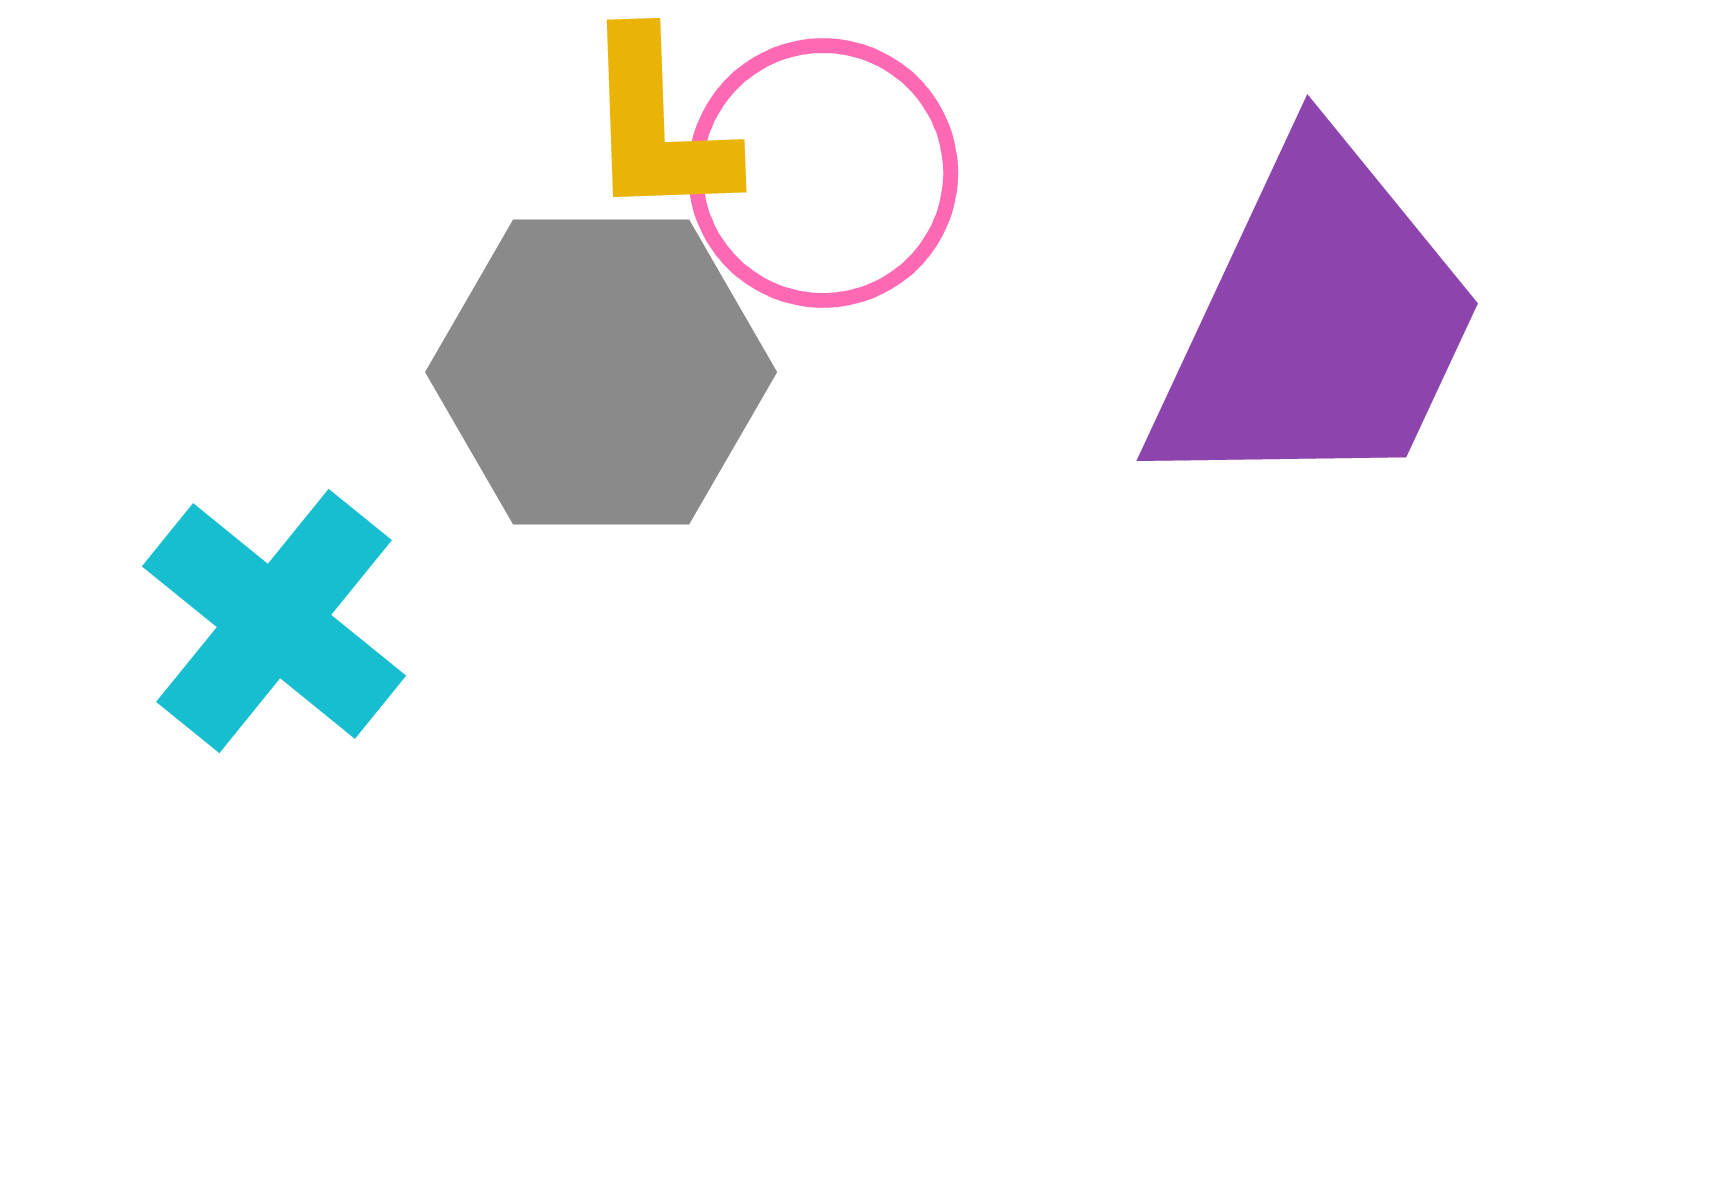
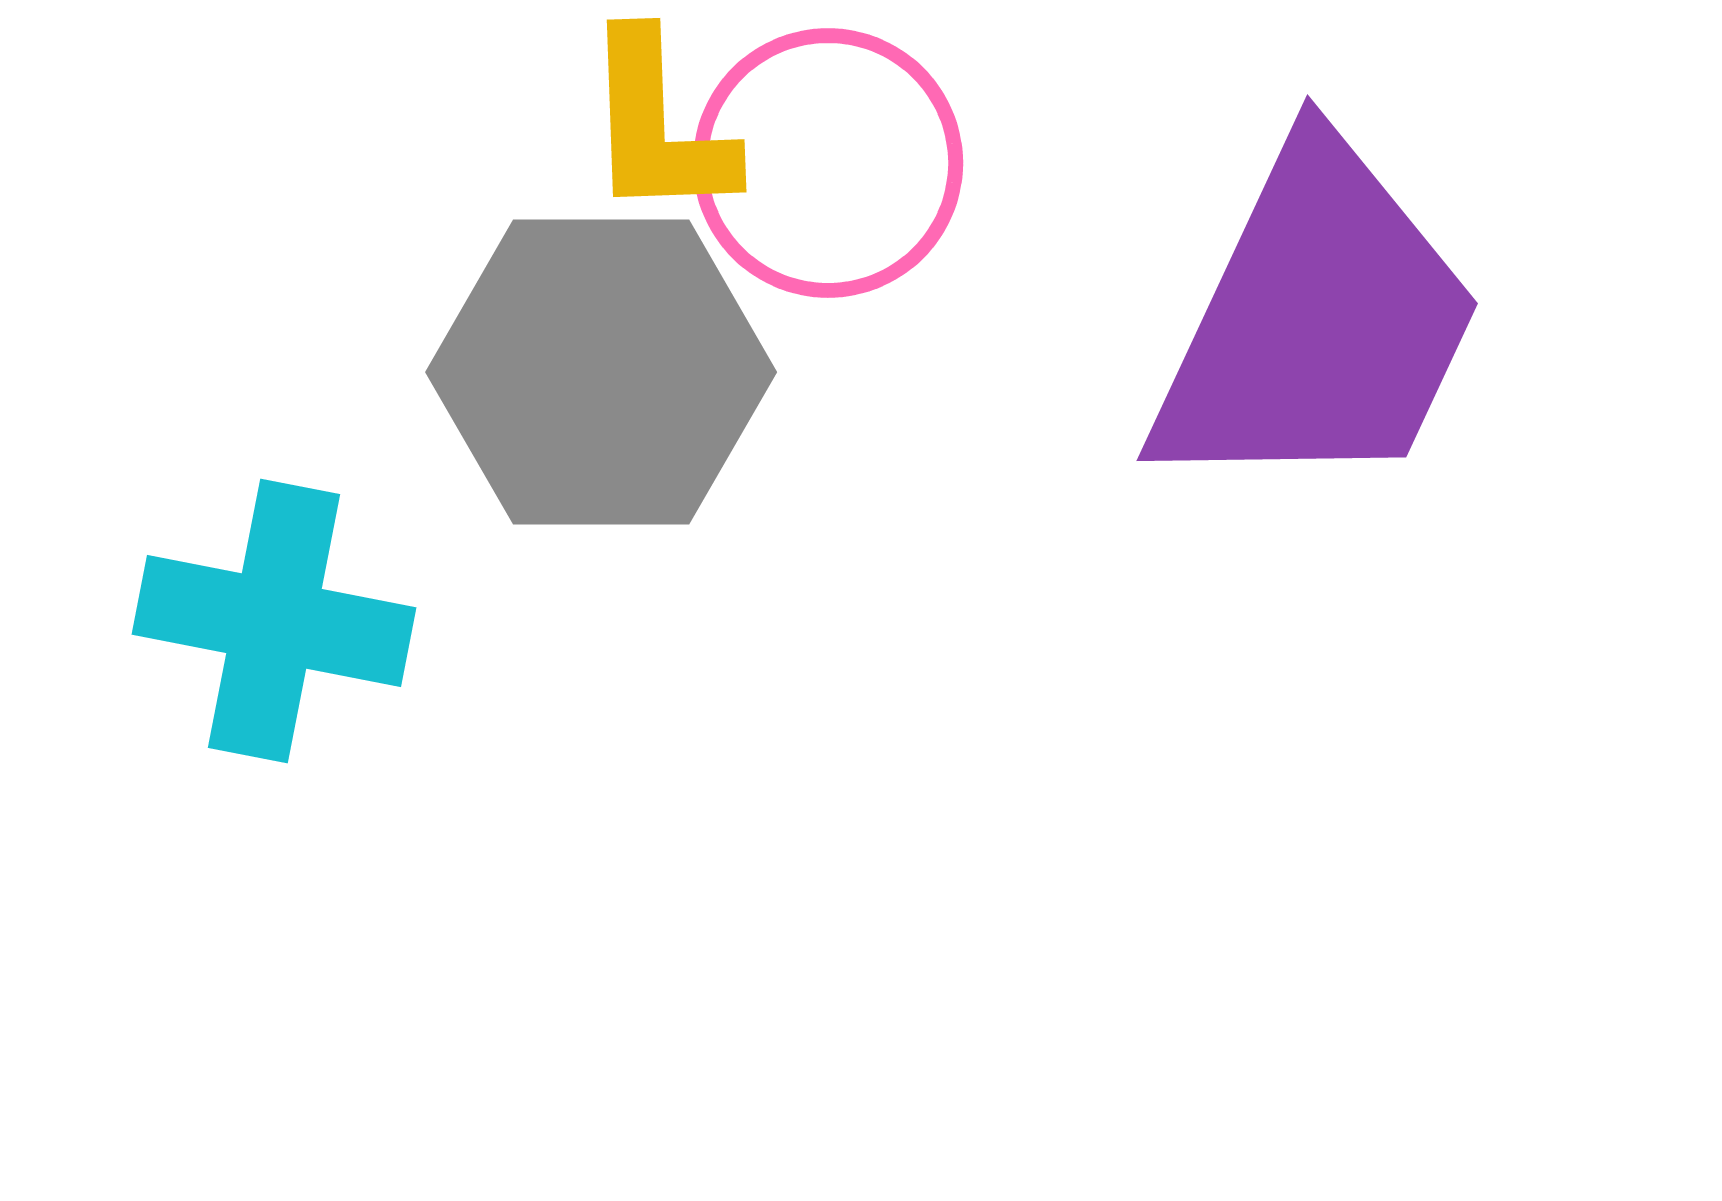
pink circle: moved 5 px right, 10 px up
cyan cross: rotated 28 degrees counterclockwise
